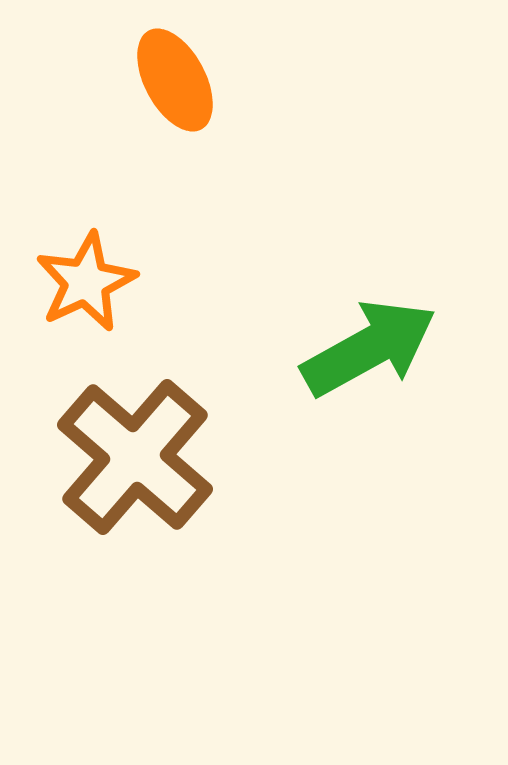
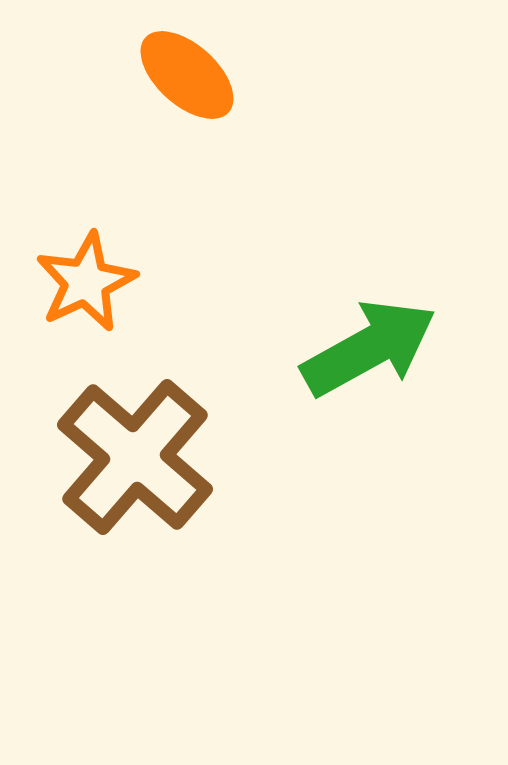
orange ellipse: moved 12 px right, 5 px up; rotated 20 degrees counterclockwise
